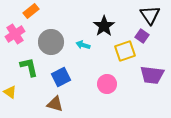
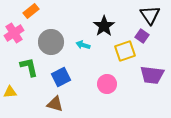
pink cross: moved 1 px left, 1 px up
yellow triangle: rotated 40 degrees counterclockwise
